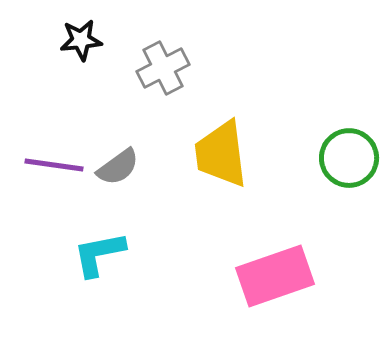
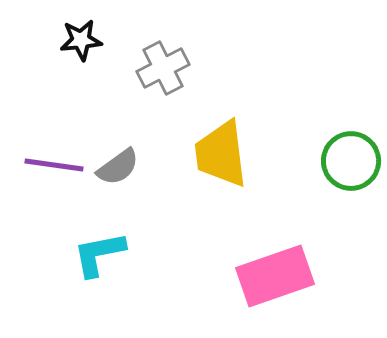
green circle: moved 2 px right, 3 px down
